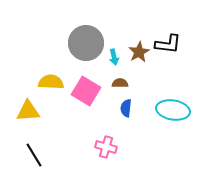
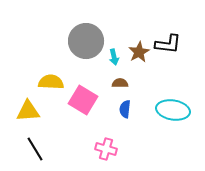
gray circle: moved 2 px up
pink square: moved 3 px left, 9 px down
blue semicircle: moved 1 px left, 1 px down
pink cross: moved 2 px down
black line: moved 1 px right, 6 px up
